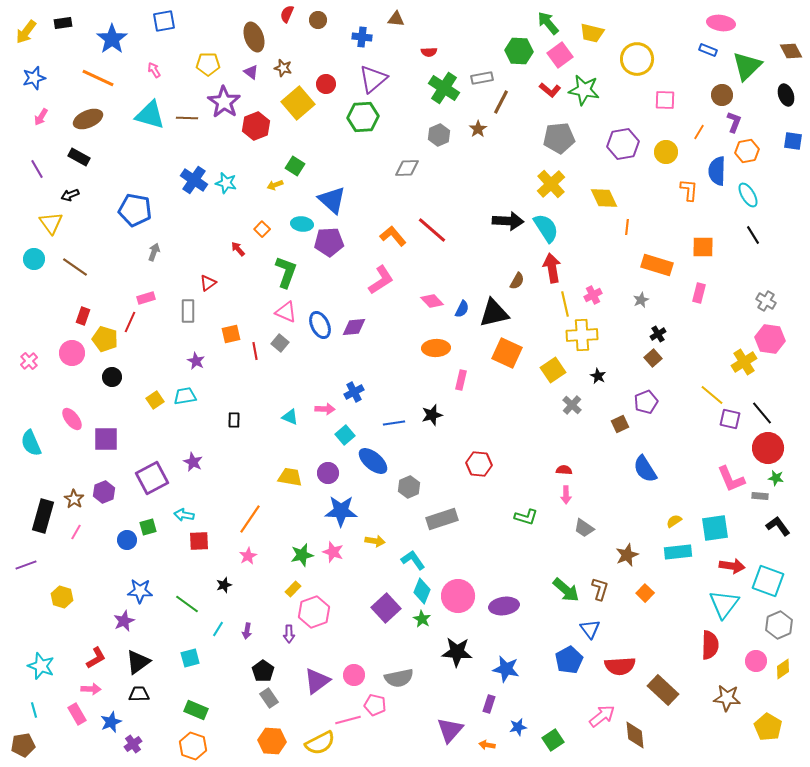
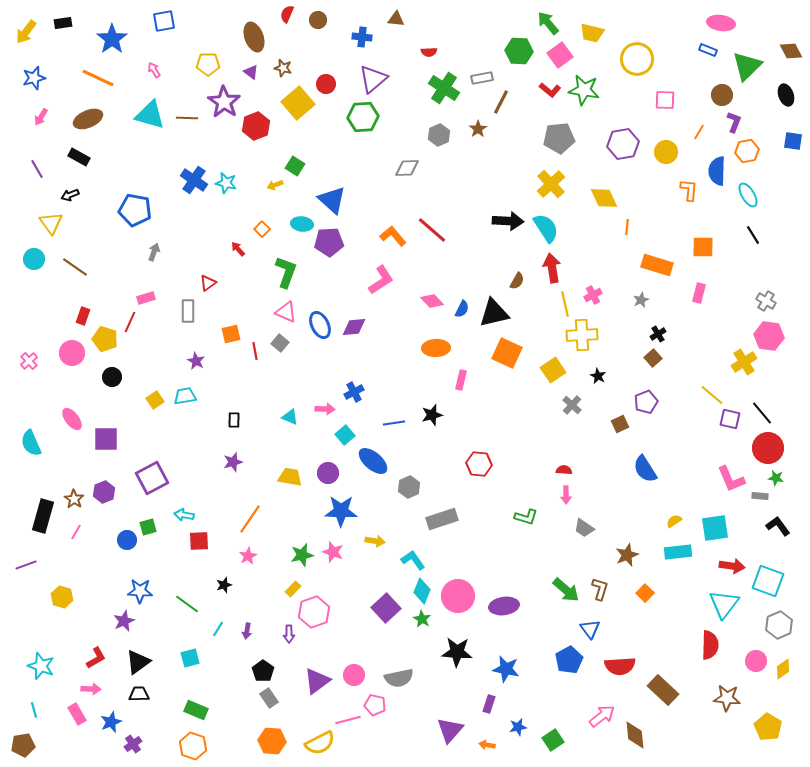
pink hexagon at (770, 339): moved 1 px left, 3 px up
purple star at (193, 462): moved 40 px right; rotated 30 degrees clockwise
